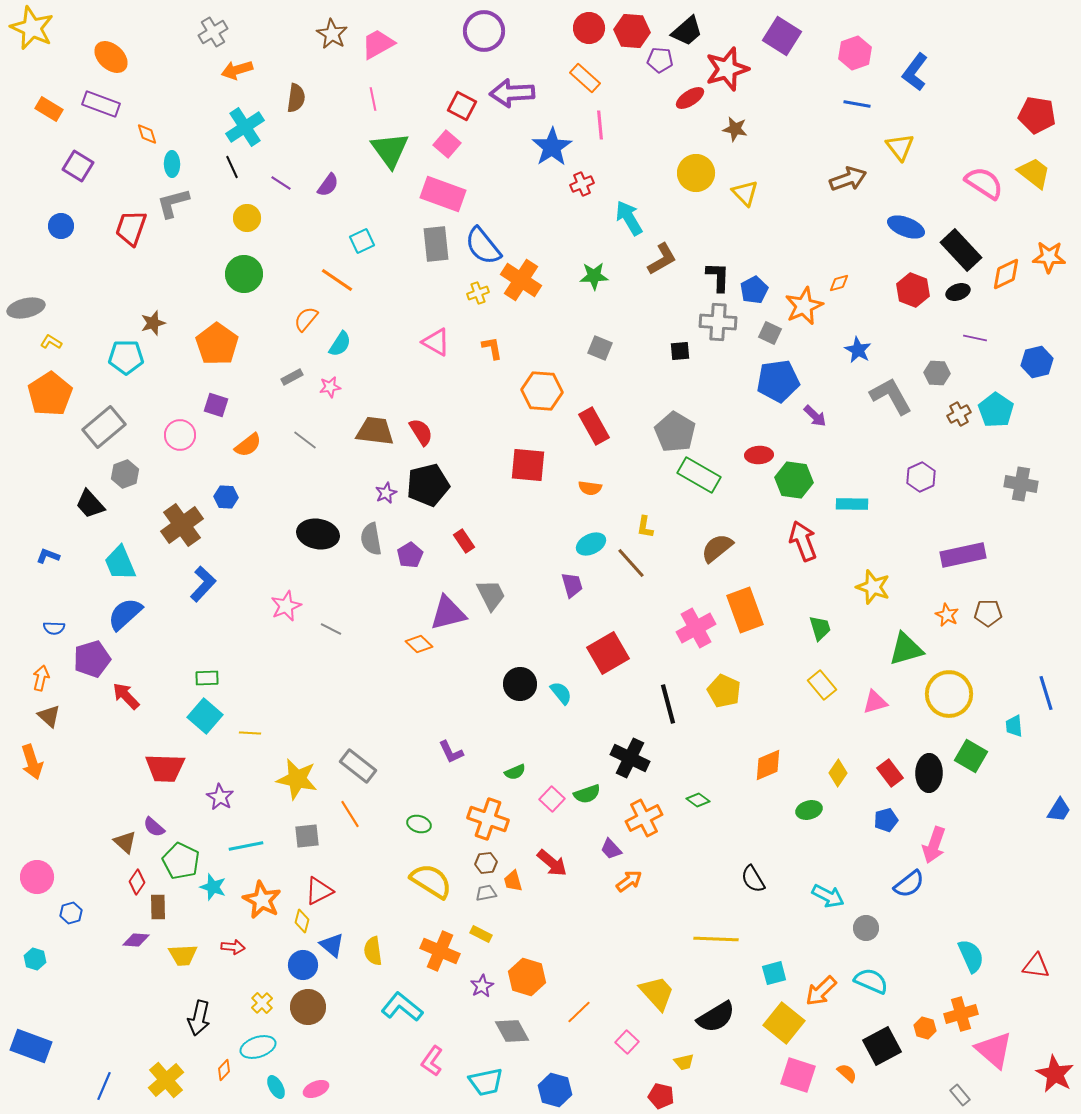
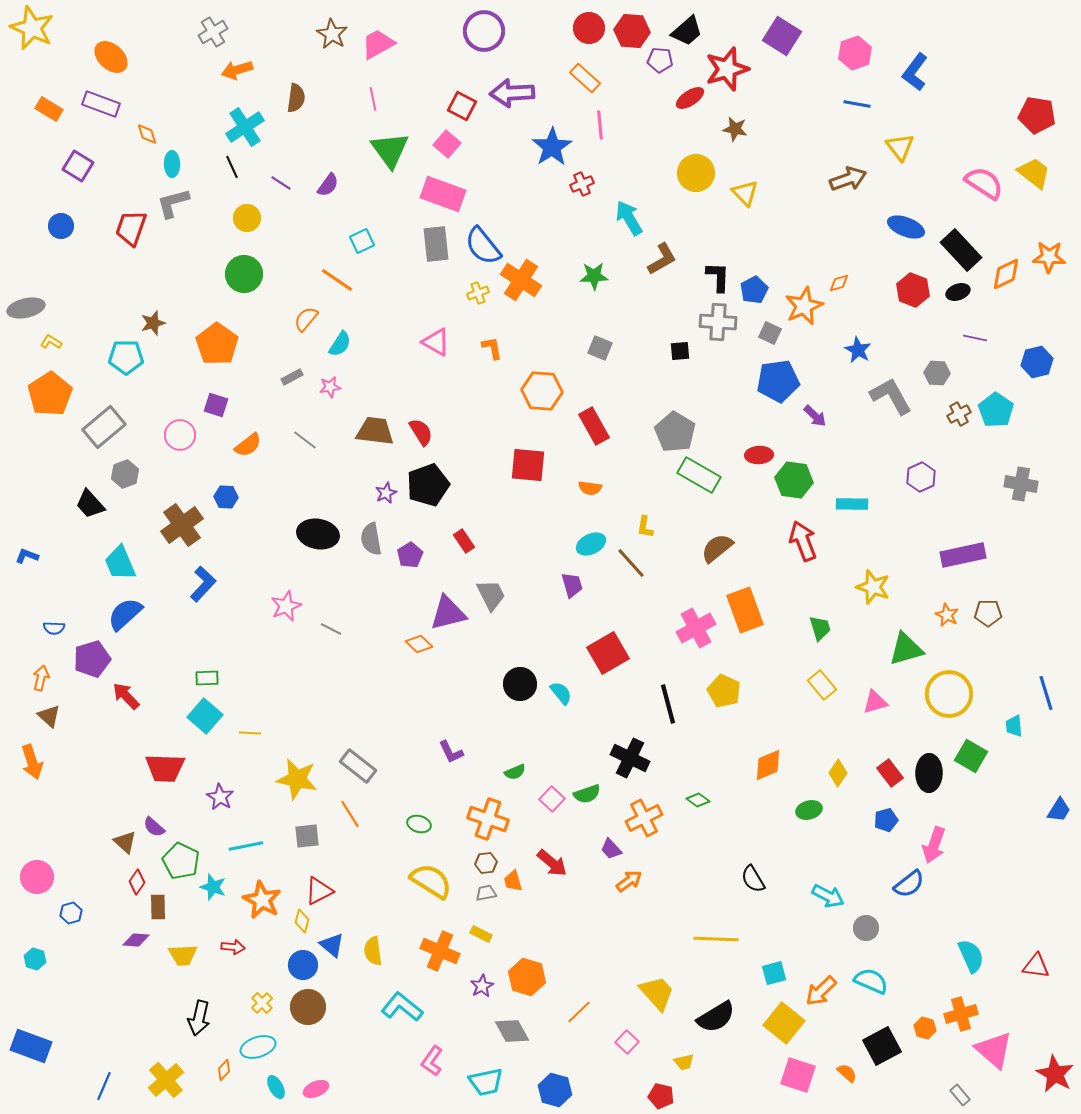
black pentagon at (428, 485): rotated 6 degrees counterclockwise
blue L-shape at (48, 556): moved 21 px left
